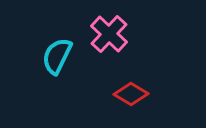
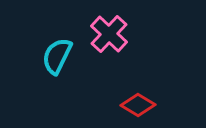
red diamond: moved 7 px right, 11 px down
